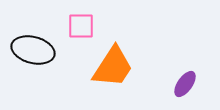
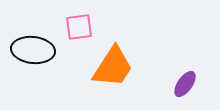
pink square: moved 2 px left, 1 px down; rotated 8 degrees counterclockwise
black ellipse: rotated 9 degrees counterclockwise
